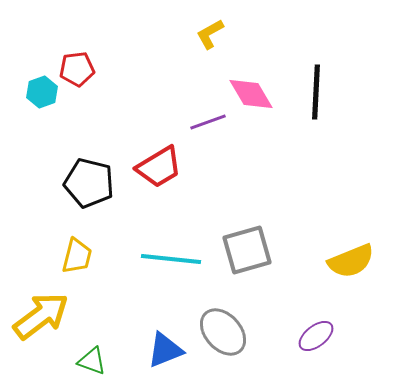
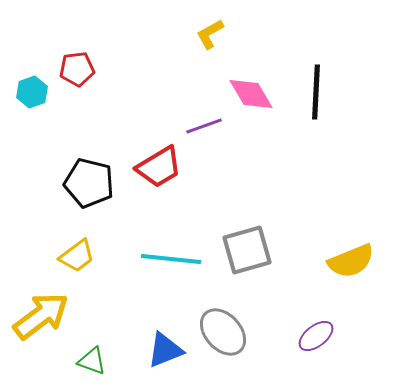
cyan hexagon: moved 10 px left
purple line: moved 4 px left, 4 px down
yellow trapezoid: rotated 39 degrees clockwise
